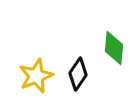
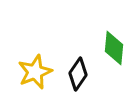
yellow star: moved 1 px left, 4 px up
